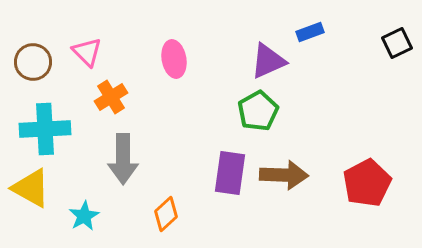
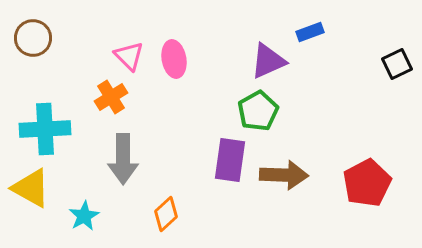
black square: moved 21 px down
pink triangle: moved 42 px right, 4 px down
brown circle: moved 24 px up
purple rectangle: moved 13 px up
